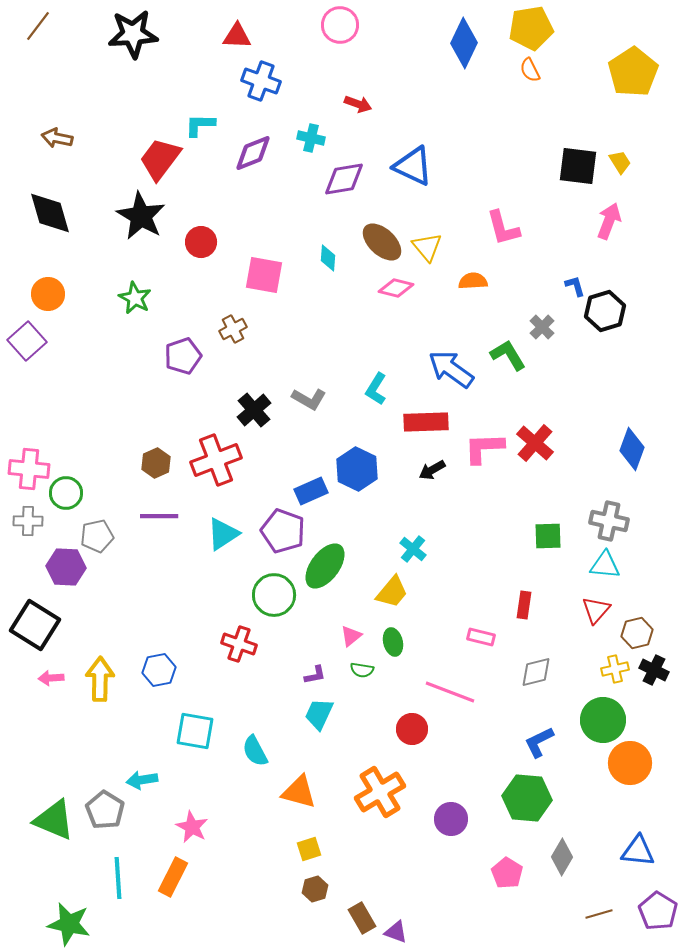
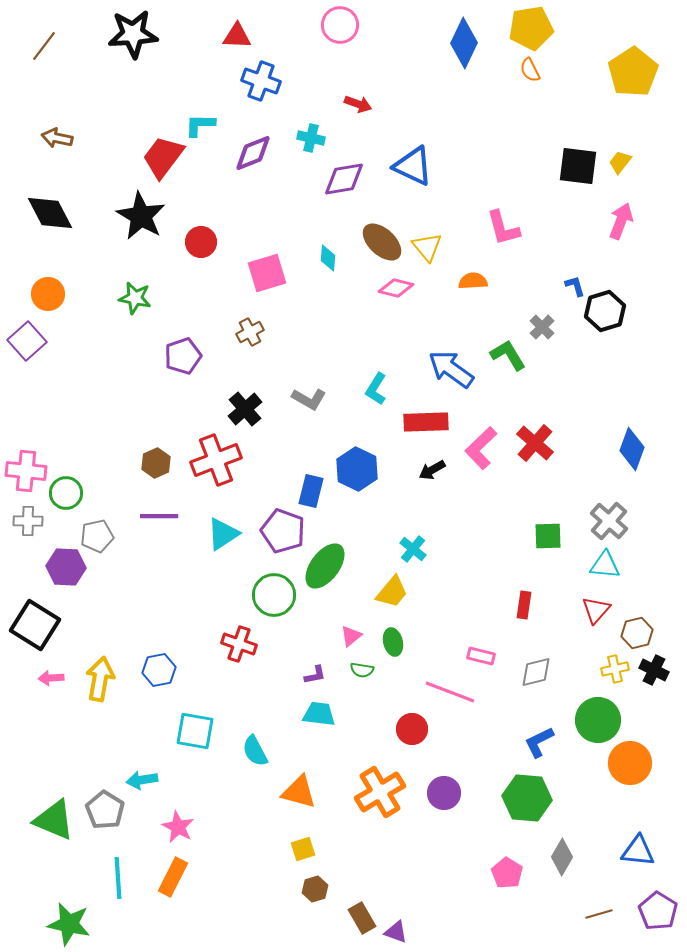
brown line at (38, 26): moved 6 px right, 20 px down
red trapezoid at (160, 159): moved 3 px right, 2 px up
yellow trapezoid at (620, 162): rotated 110 degrees counterclockwise
black diamond at (50, 213): rotated 12 degrees counterclockwise
pink arrow at (609, 221): moved 12 px right
pink square at (264, 275): moved 3 px right, 2 px up; rotated 27 degrees counterclockwise
green star at (135, 298): rotated 16 degrees counterclockwise
brown cross at (233, 329): moved 17 px right, 3 px down
black cross at (254, 410): moved 9 px left, 1 px up
pink L-shape at (484, 448): moved 3 px left; rotated 42 degrees counterclockwise
pink cross at (29, 469): moved 3 px left, 2 px down
blue rectangle at (311, 491): rotated 52 degrees counterclockwise
gray cross at (609, 521): rotated 30 degrees clockwise
pink rectangle at (481, 637): moved 19 px down
yellow arrow at (100, 679): rotated 9 degrees clockwise
cyan trapezoid at (319, 714): rotated 72 degrees clockwise
green circle at (603, 720): moved 5 px left
purple circle at (451, 819): moved 7 px left, 26 px up
pink star at (192, 827): moved 14 px left
yellow square at (309, 849): moved 6 px left
